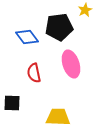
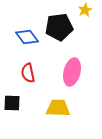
pink ellipse: moved 1 px right, 8 px down; rotated 32 degrees clockwise
red semicircle: moved 6 px left
yellow trapezoid: moved 9 px up
